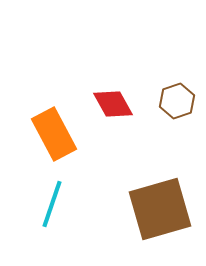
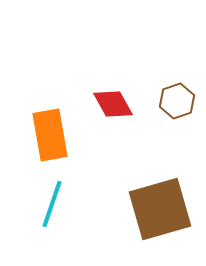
orange rectangle: moved 4 px left, 1 px down; rotated 18 degrees clockwise
